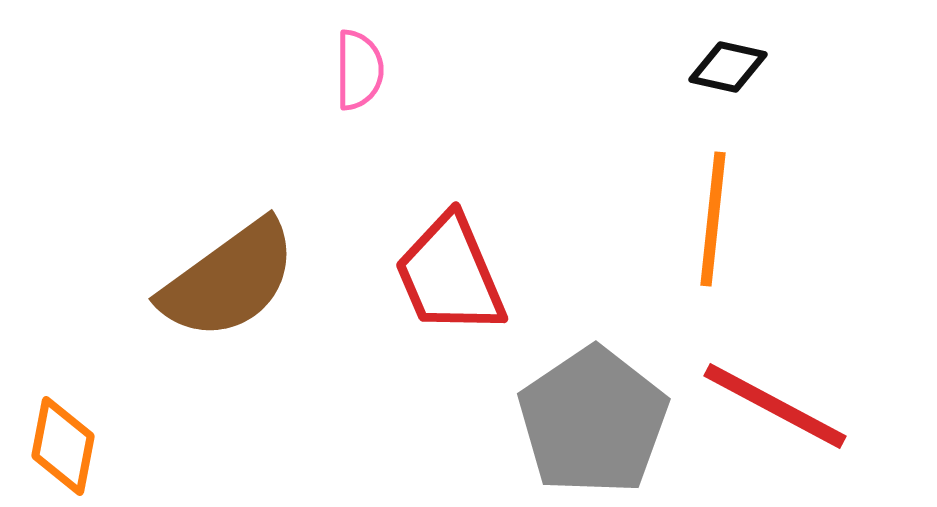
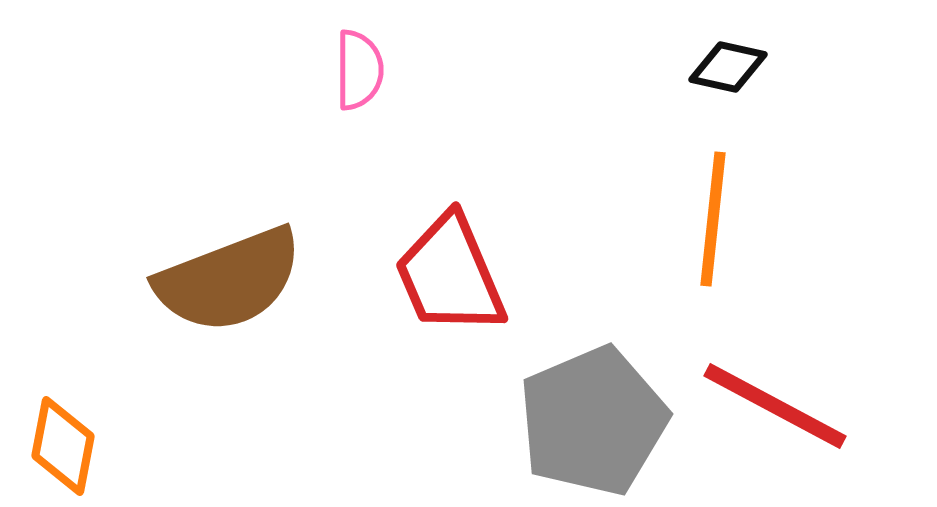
brown semicircle: rotated 15 degrees clockwise
gray pentagon: rotated 11 degrees clockwise
